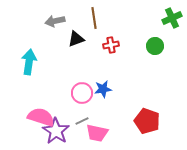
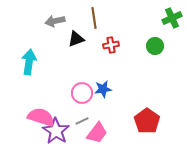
red pentagon: rotated 15 degrees clockwise
pink trapezoid: rotated 65 degrees counterclockwise
